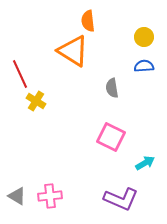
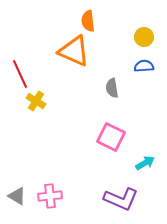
orange triangle: moved 1 px right; rotated 8 degrees counterclockwise
